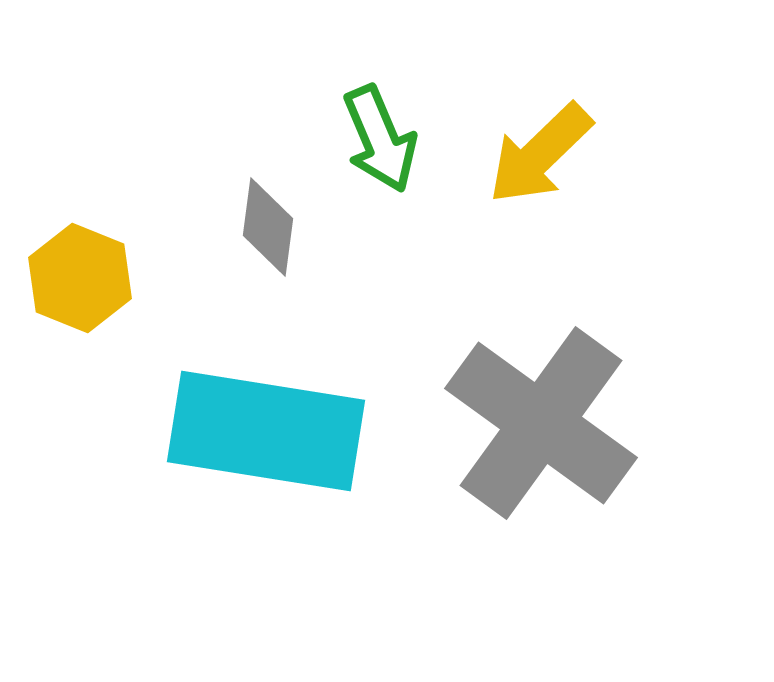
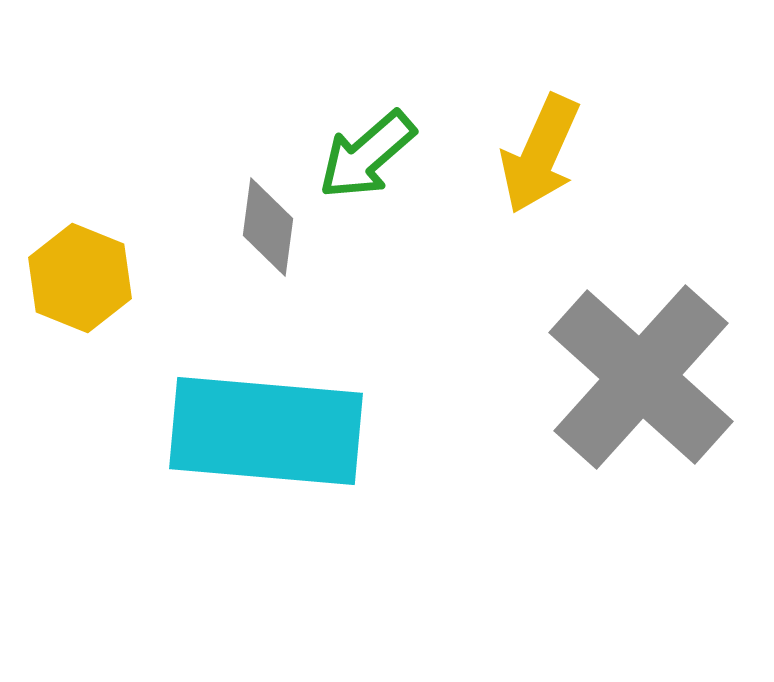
green arrow: moved 13 px left, 16 px down; rotated 72 degrees clockwise
yellow arrow: rotated 22 degrees counterclockwise
gray cross: moved 100 px right, 46 px up; rotated 6 degrees clockwise
cyan rectangle: rotated 4 degrees counterclockwise
